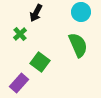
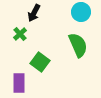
black arrow: moved 2 px left
purple rectangle: rotated 42 degrees counterclockwise
